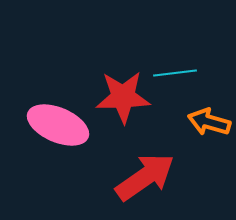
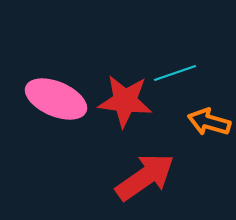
cyan line: rotated 12 degrees counterclockwise
red star: moved 2 px right, 4 px down; rotated 8 degrees clockwise
pink ellipse: moved 2 px left, 26 px up
